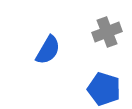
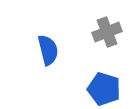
blue semicircle: rotated 44 degrees counterclockwise
